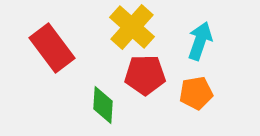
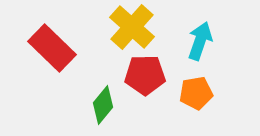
red rectangle: rotated 9 degrees counterclockwise
green diamond: rotated 36 degrees clockwise
